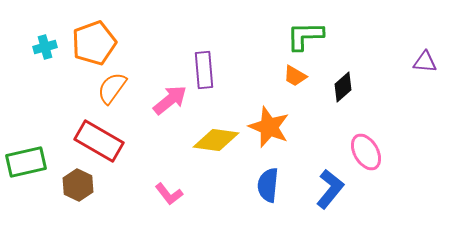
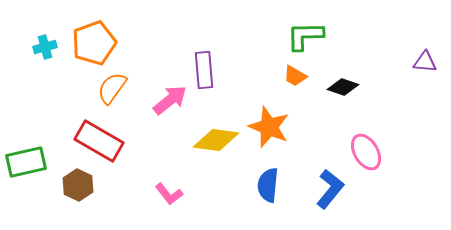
black diamond: rotated 60 degrees clockwise
